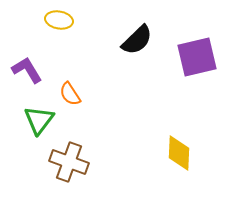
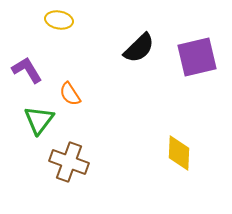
black semicircle: moved 2 px right, 8 px down
